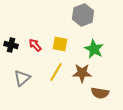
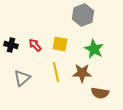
yellow line: rotated 42 degrees counterclockwise
